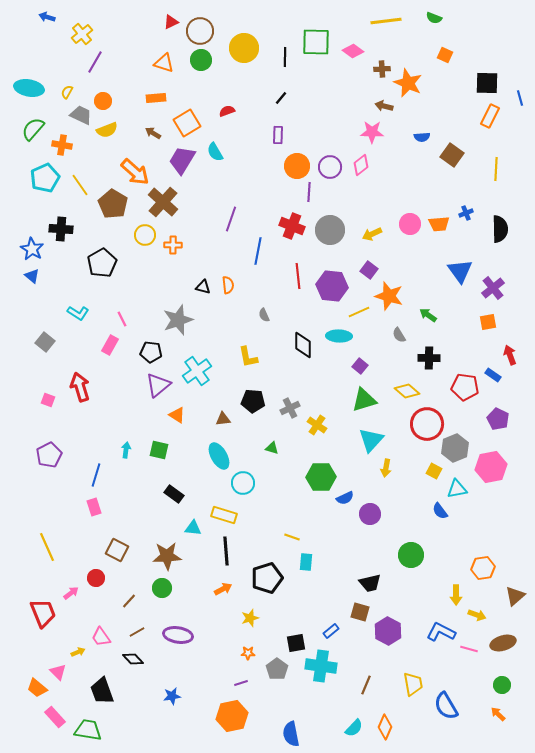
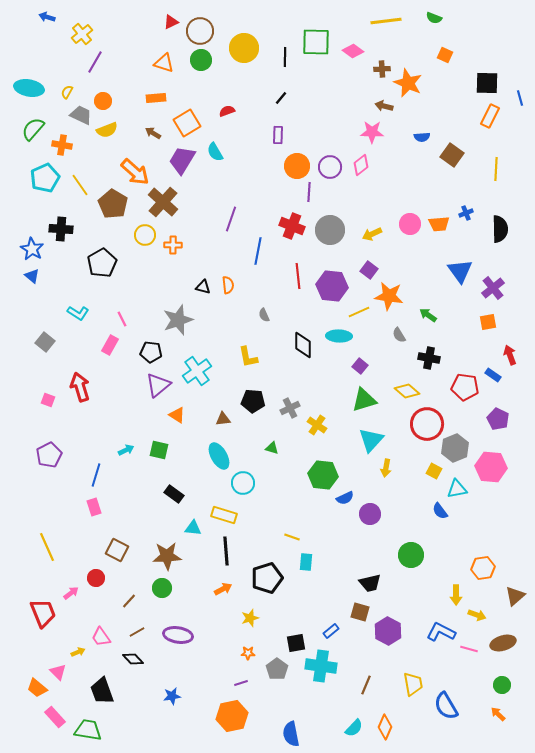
orange star at (389, 296): rotated 8 degrees counterclockwise
black cross at (429, 358): rotated 10 degrees clockwise
cyan arrow at (126, 450): rotated 56 degrees clockwise
pink hexagon at (491, 467): rotated 16 degrees clockwise
green hexagon at (321, 477): moved 2 px right, 2 px up; rotated 8 degrees clockwise
